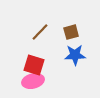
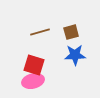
brown line: rotated 30 degrees clockwise
